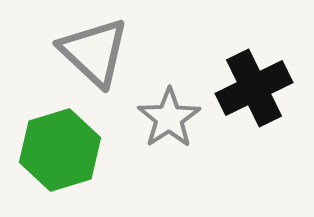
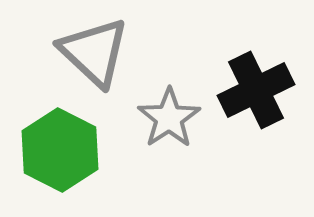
black cross: moved 2 px right, 2 px down
green hexagon: rotated 16 degrees counterclockwise
